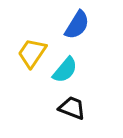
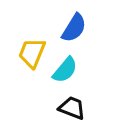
blue semicircle: moved 3 px left, 3 px down
yellow trapezoid: rotated 12 degrees counterclockwise
